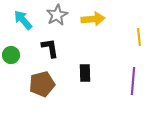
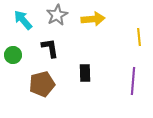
green circle: moved 2 px right
